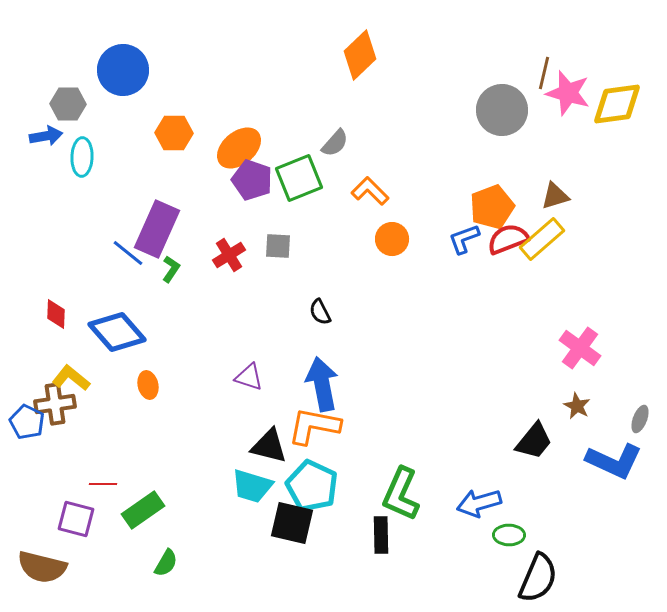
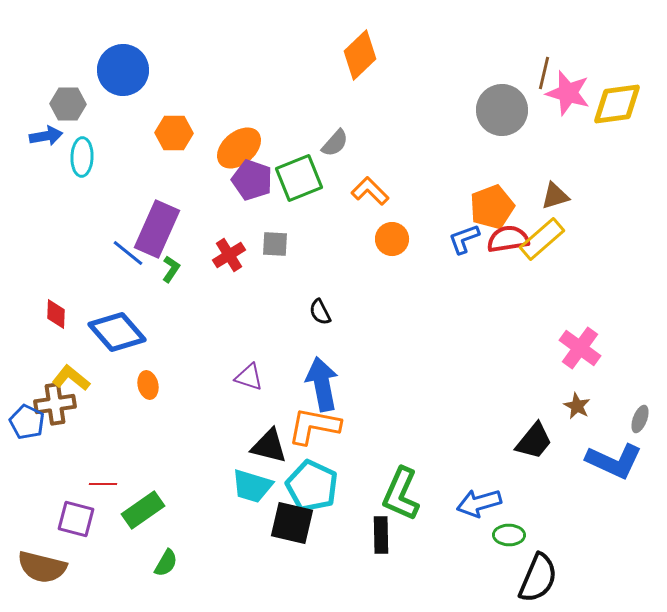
red semicircle at (508, 239): rotated 12 degrees clockwise
gray square at (278, 246): moved 3 px left, 2 px up
